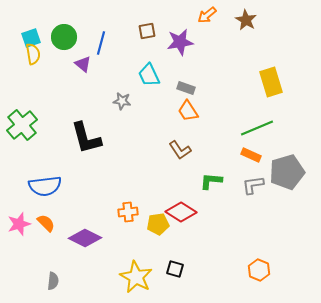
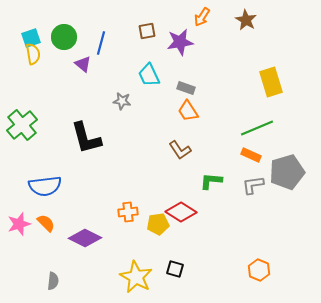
orange arrow: moved 5 px left, 2 px down; rotated 18 degrees counterclockwise
